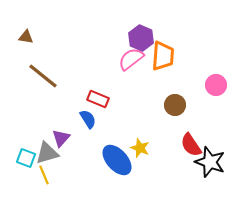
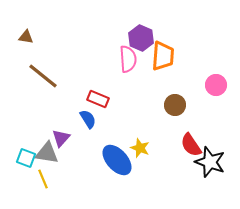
pink semicircle: moved 3 px left; rotated 124 degrees clockwise
gray triangle: rotated 25 degrees clockwise
yellow line: moved 1 px left, 4 px down
